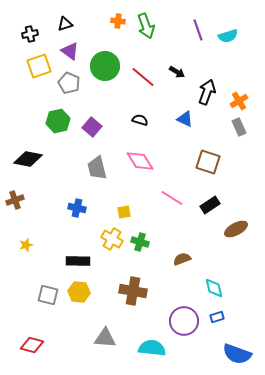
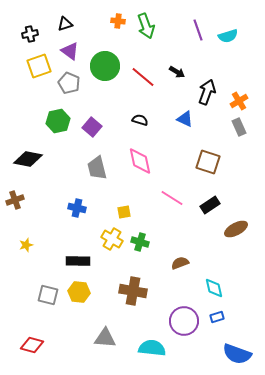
pink diamond at (140, 161): rotated 20 degrees clockwise
brown semicircle at (182, 259): moved 2 px left, 4 px down
